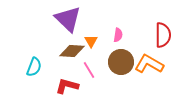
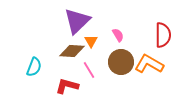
purple triangle: moved 9 px right, 2 px down; rotated 32 degrees clockwise
pink semicircle: rotated 40 degrees counterclockwise
